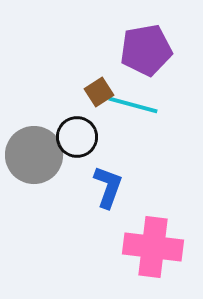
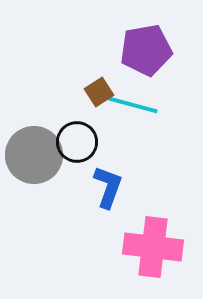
black circle: moved 5 px down
